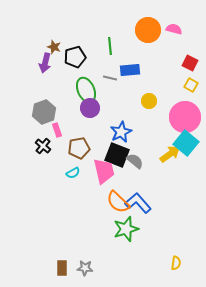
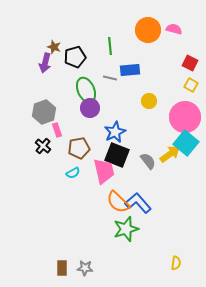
blue star: moved 6 px left
gray semicircle: moved 13 px right; rotated 12 degrees clockwise
